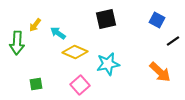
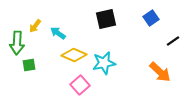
blue square: moved 6 px left, 2 px up; rotated 28 degrees clockwise
yellow arrow: moved 1 px down
yellow diamond: moved 1 px left, 3 px down
cyan star: moved 4 px left, 1 px up
green square: moved 7 px left, 19 px up
